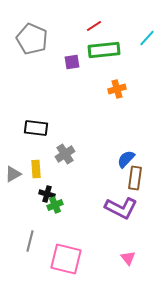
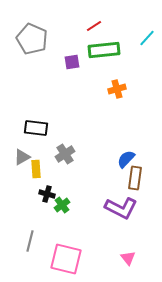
gray triangle: moved 9 px right, 17 px up
green cross: moved 7 px right; rotated 14 degrees counterclockwise
